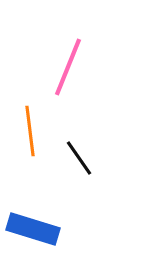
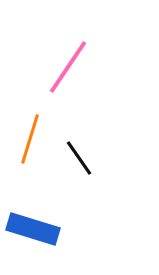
pink line: rotated 12 degrees clockwise
orange line: moved 8 px down; rotated 24 degrees clockwise
